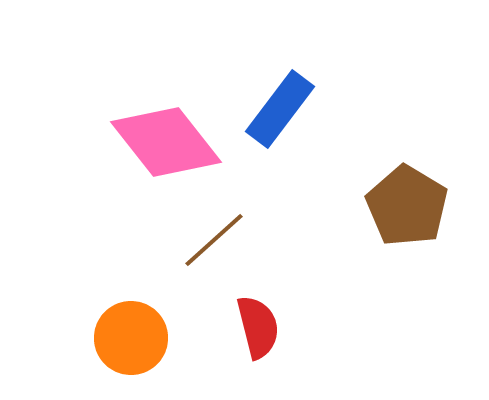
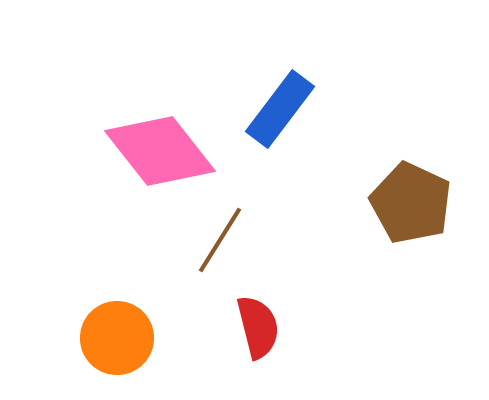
pink diamond: moved 6 px left, 9 px down
brown pentagon: moved 4 px right, 3 px up; rotated 6 degrees counterclockwise
brown line: moved 6 px right; rotated 16 degrees counterclockwise
orange circle: moved 14 px left
